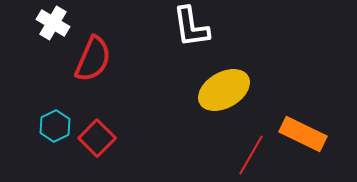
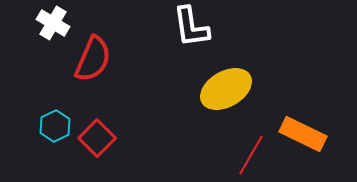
yellow ellipse: moved 2 px right, 1 px up
